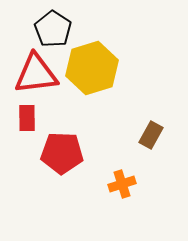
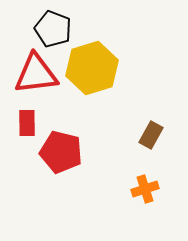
black pentagon: rotated 12 degrees counterclockwise
red rectangle: moved 5 px down
red pentagon: moved 1 px left, 1 px up; rotated 12 degrees clockwise
orange cross: moved 23 px right, 5 px down
